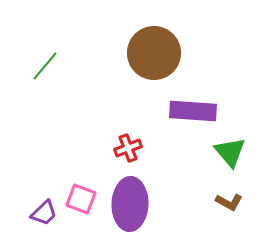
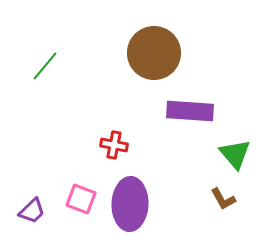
purple rectangle: moved 3 px left
red cross: moved 14 px left, 3 px up; rotated 32 degrees clockwise
green triangle: moved 5 px right, 2 px down
brown L-shape: moved 6 px left, 3 px up; rotated 32 degrees clockwise
purple trapezoid: moved 12 px left, 2 px up
